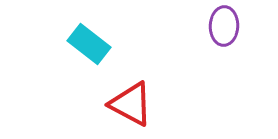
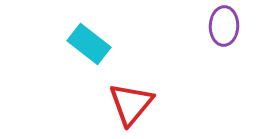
red triangle: rotated 42 degrees clockwise
